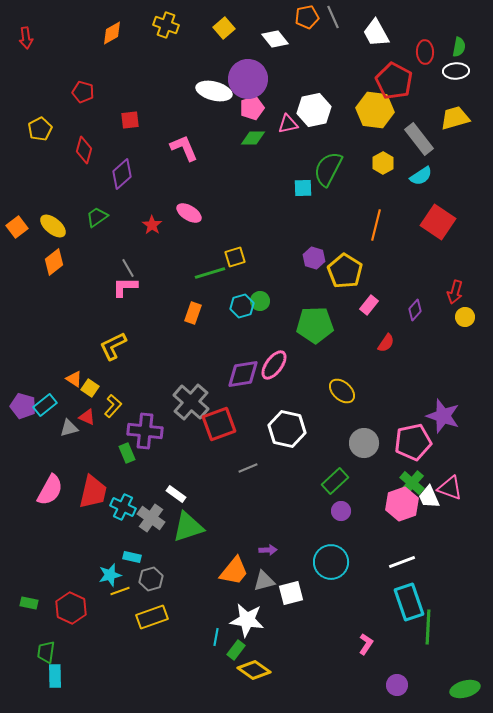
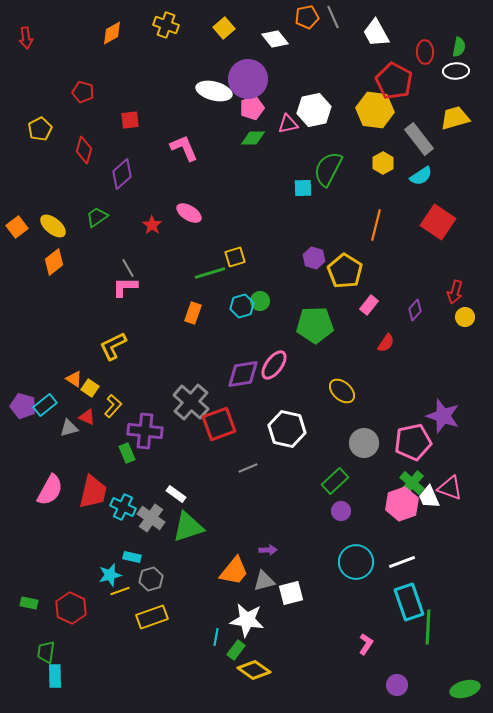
cyan circle at (331, 562): moved 25 px right
